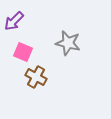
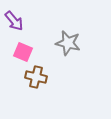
purple arrow: rotated 85 degrees counterclockwise
brown cross: rotated 15 degrees counterclockwise
